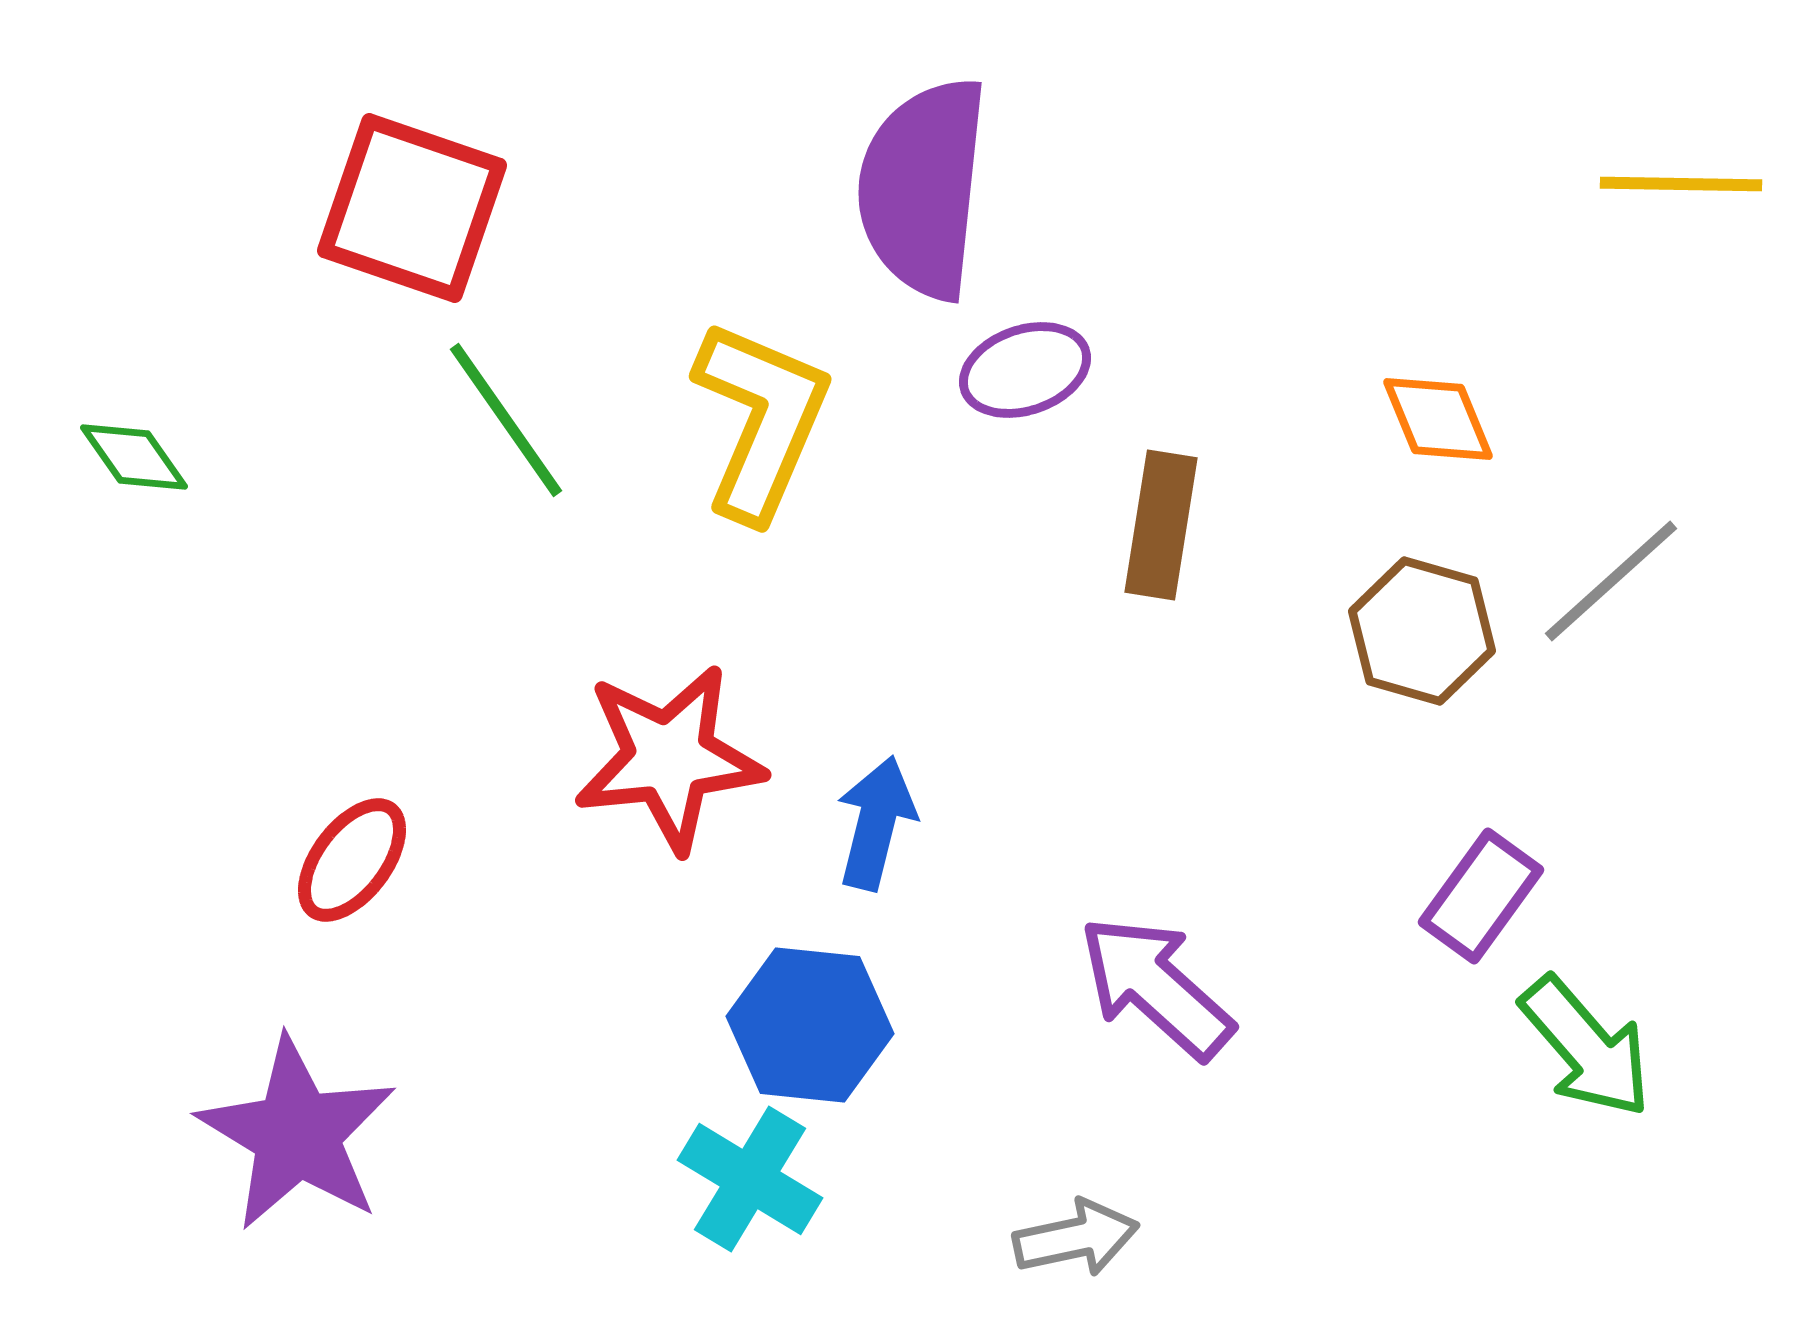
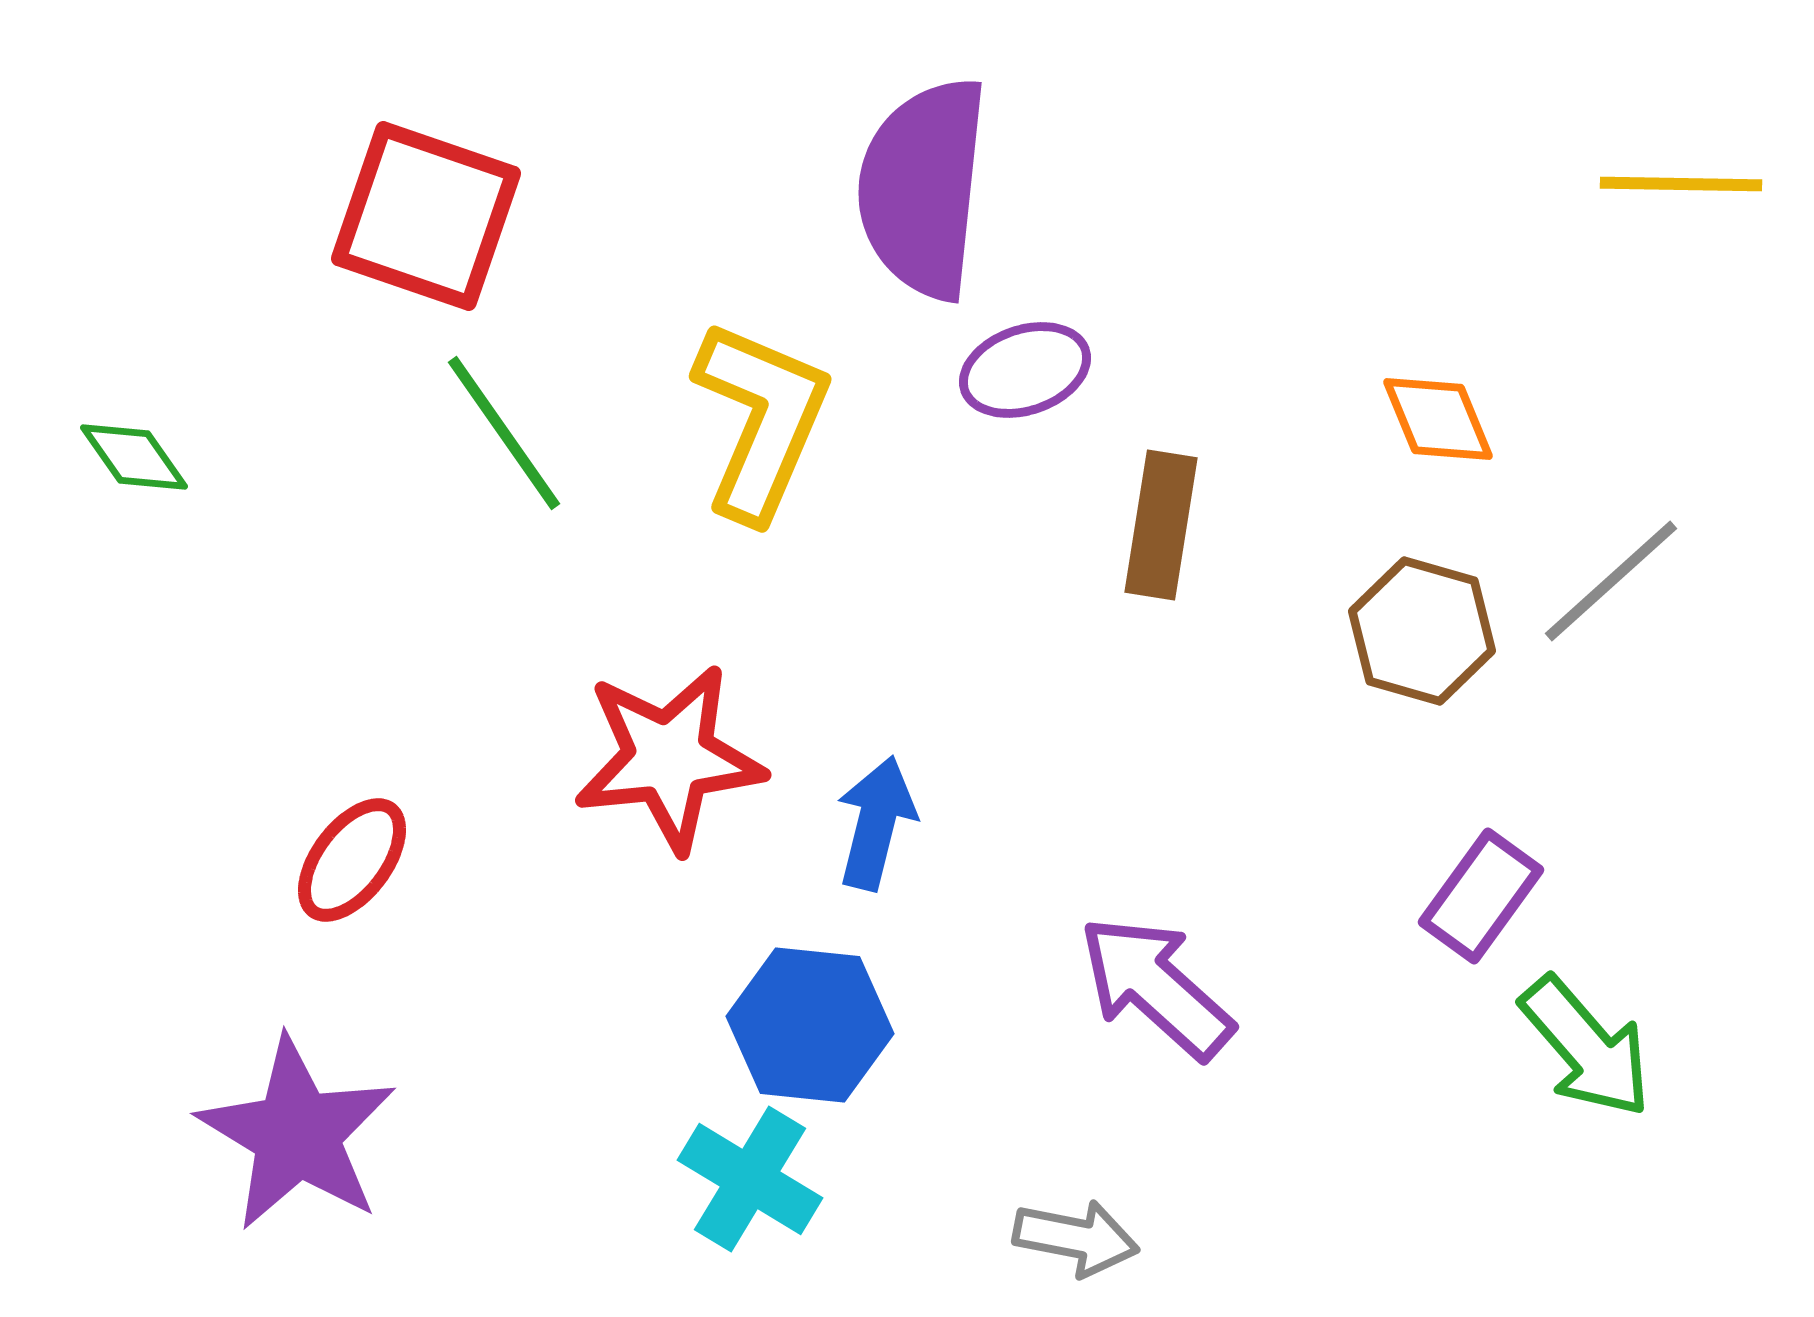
red square: moved 14 px right, 8 px down
green line: moved 2 px left, 13 px down
gray arrow: rotated 23 degrees clockwise
